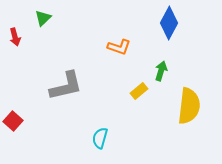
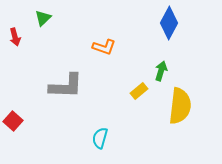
orange L-shape: moved 15 px left
gray L-shape: rotated 15 degrees clockwise
yellow semicircle: moved 9 px left
